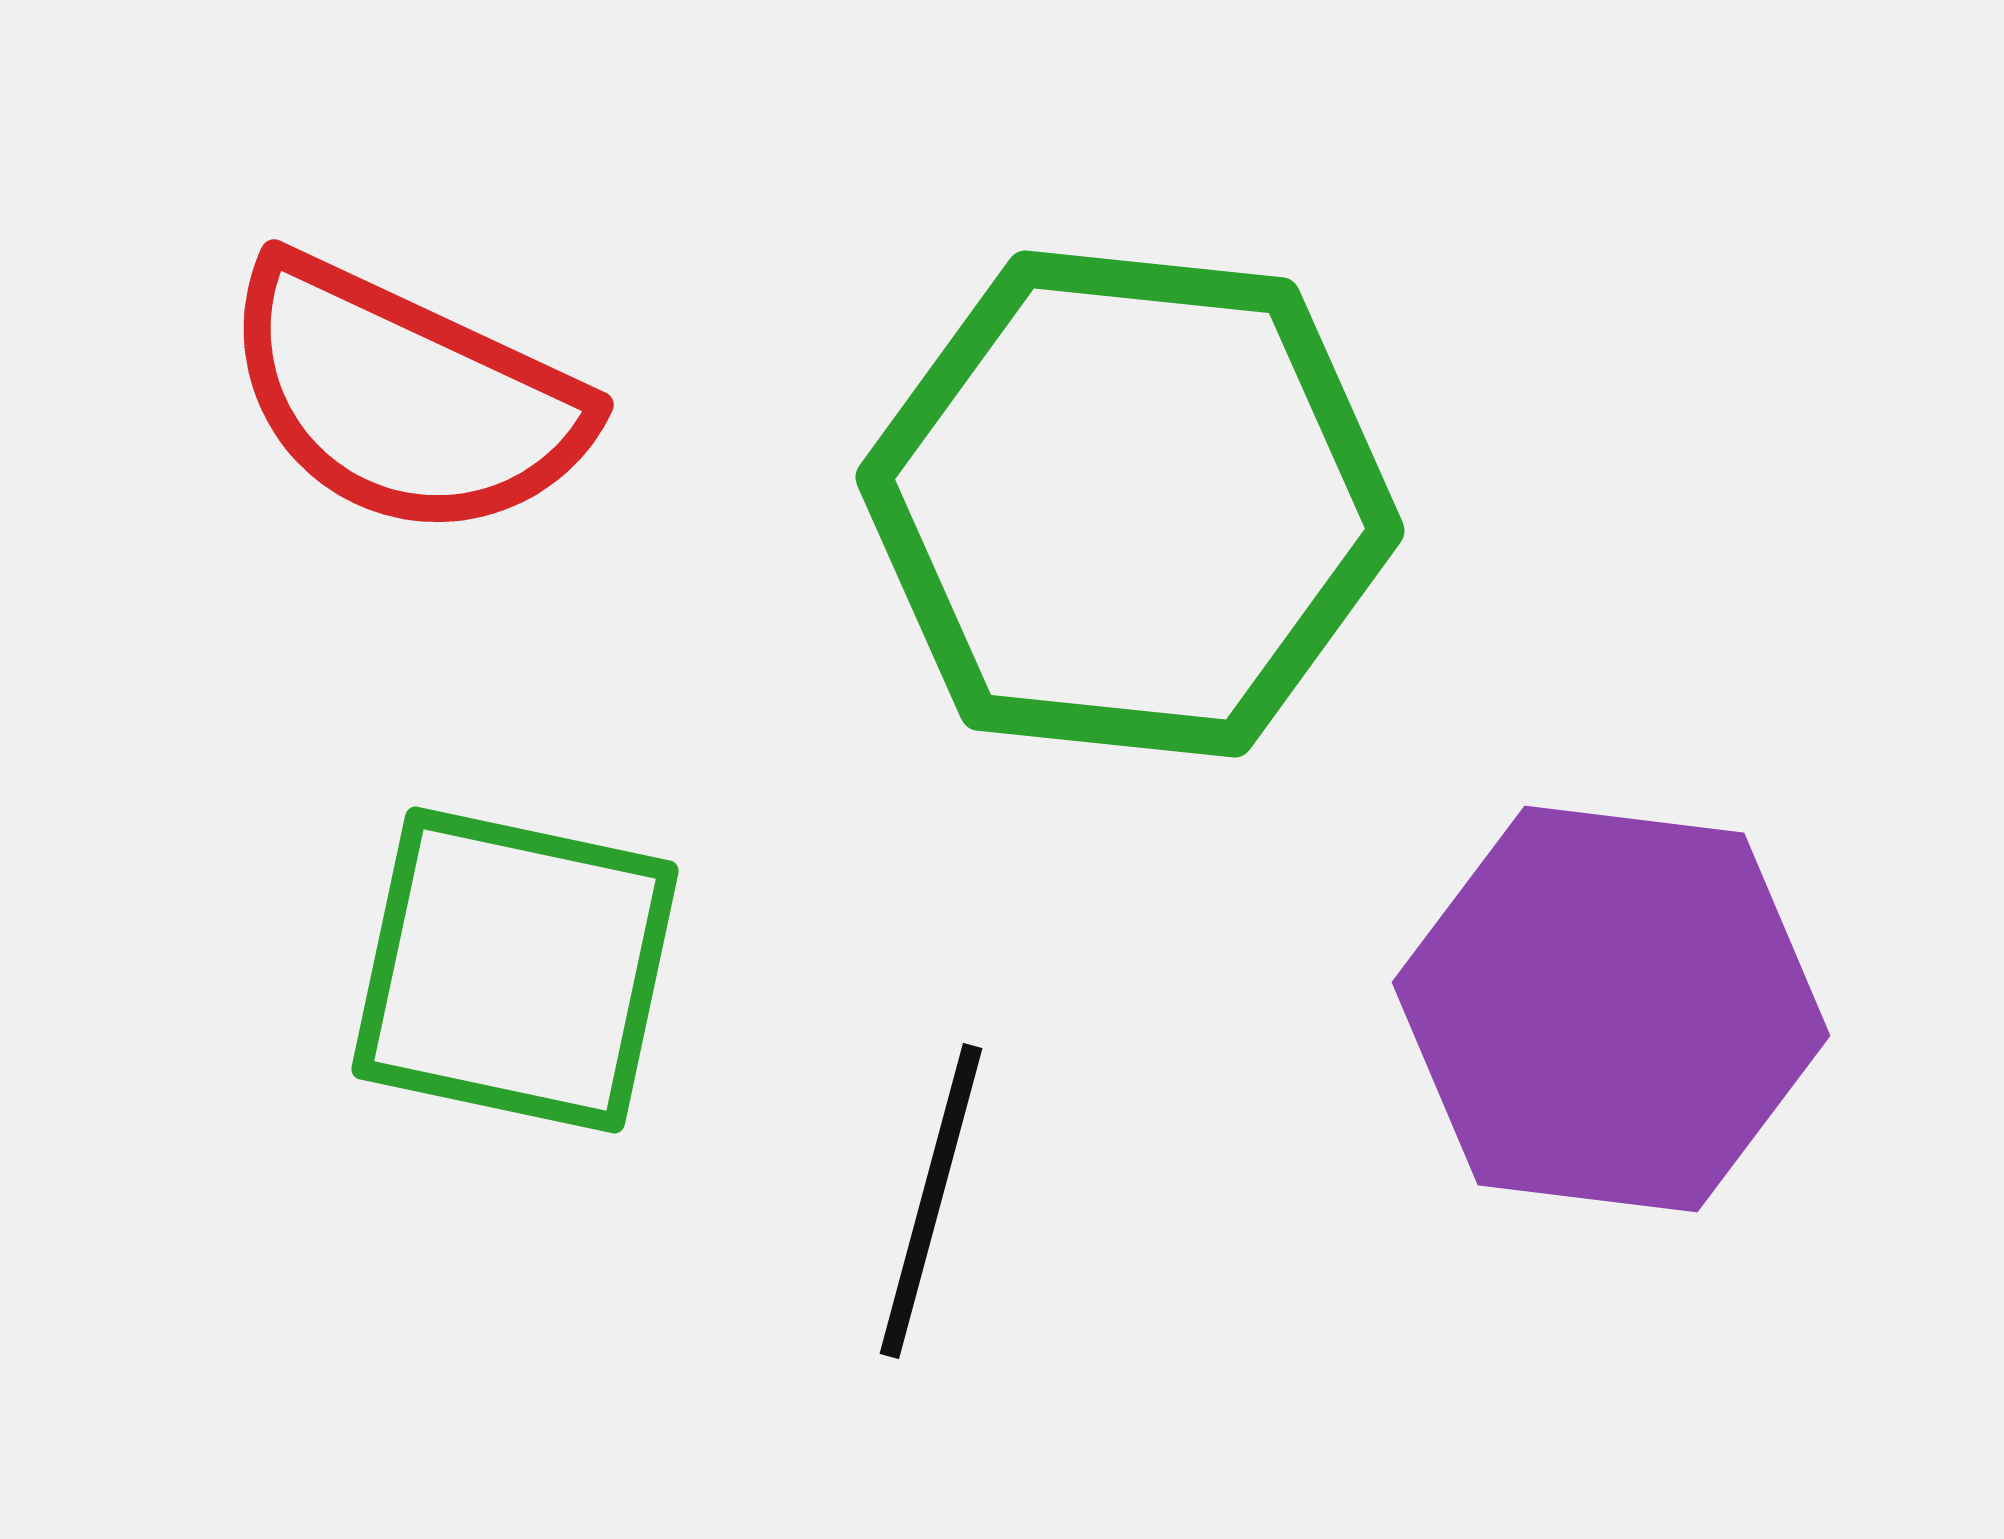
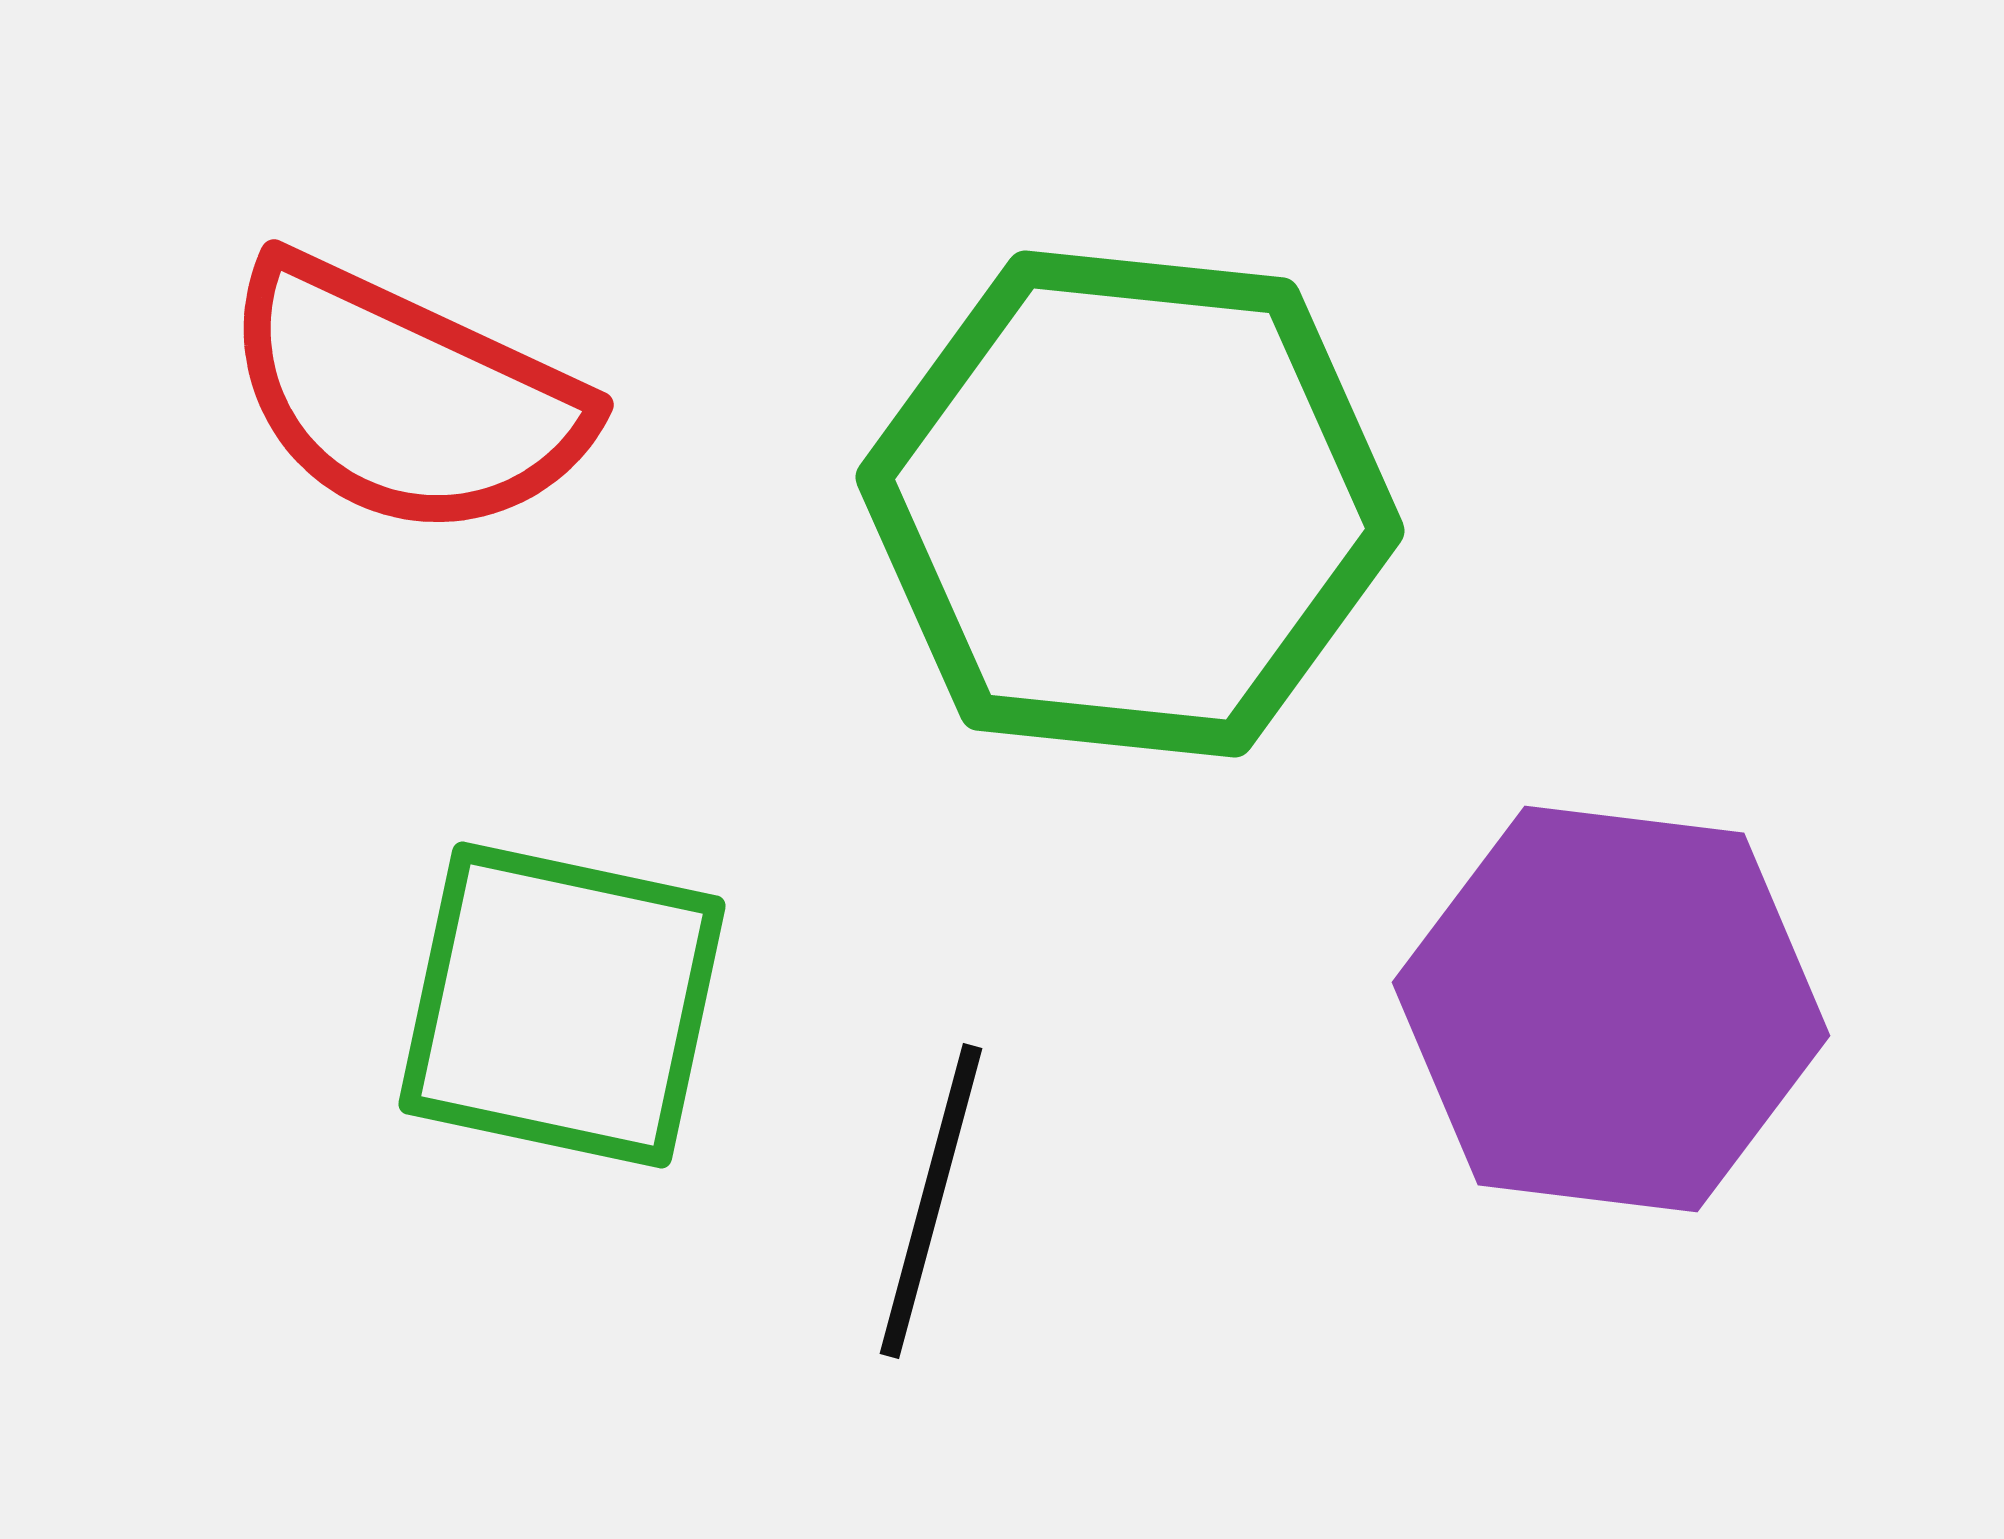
green square: moved 47 px right, 35 px down
